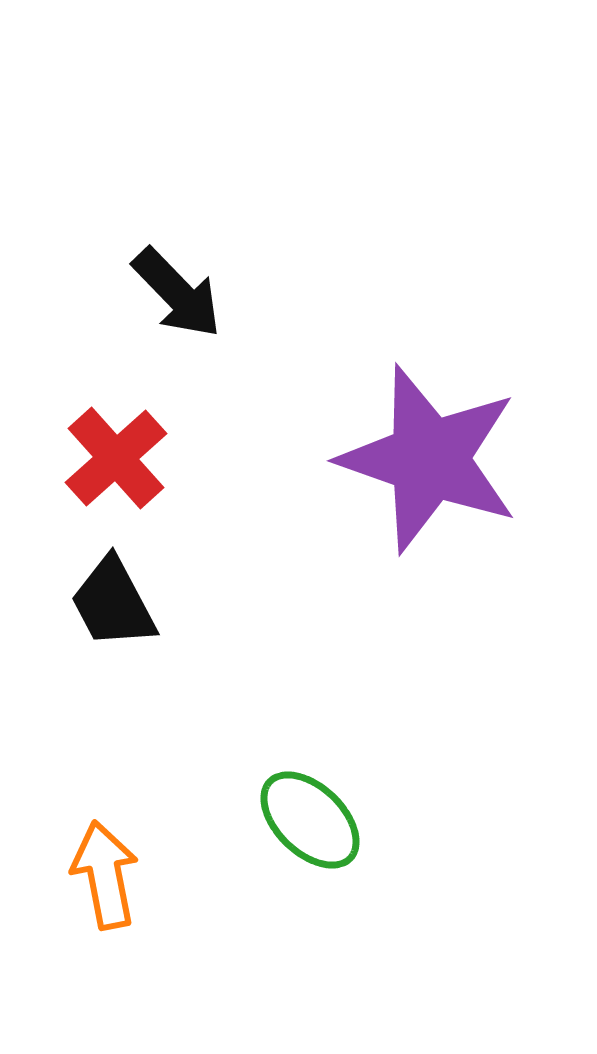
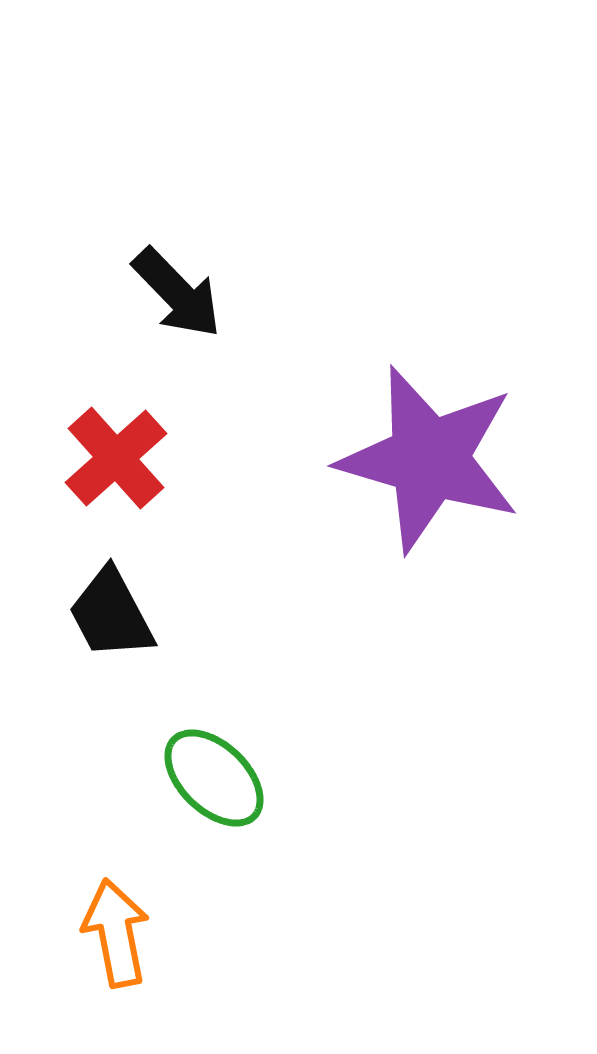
purple star: rotated 3 degrees counterclockwise
black trapezoid: moved 2 px left, 11 px down
green ellipse: moved 96 px left, 42 px up
orange arrow: moved 11 px right, 58 px down
